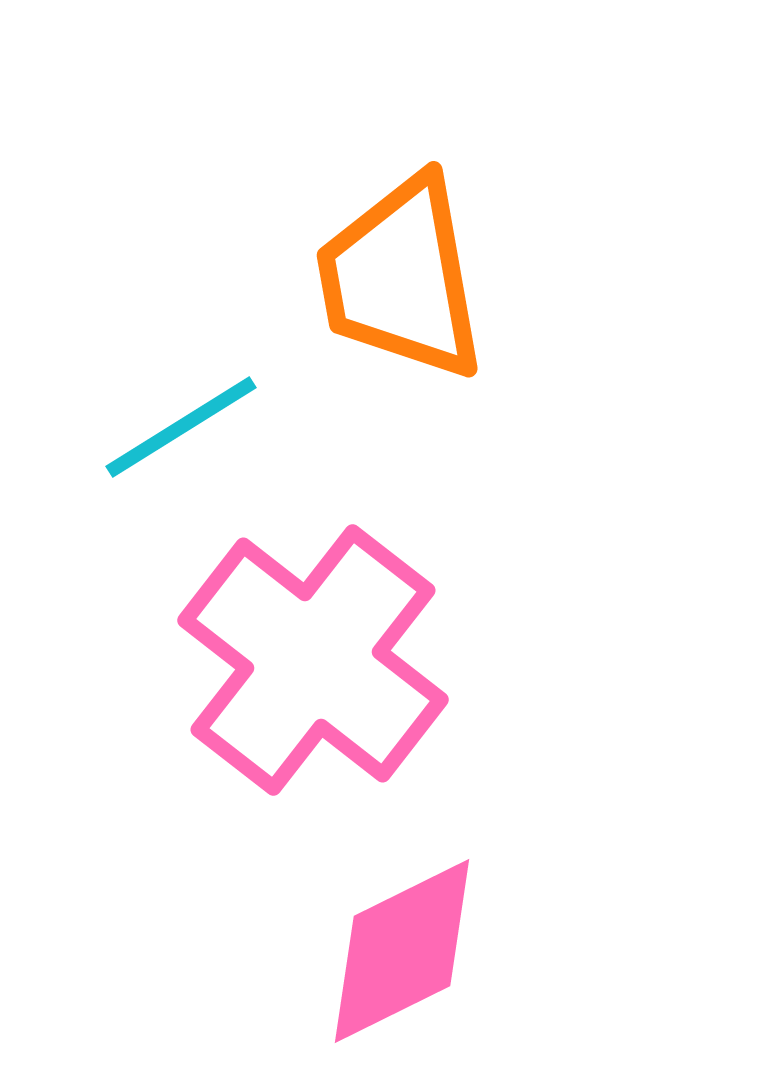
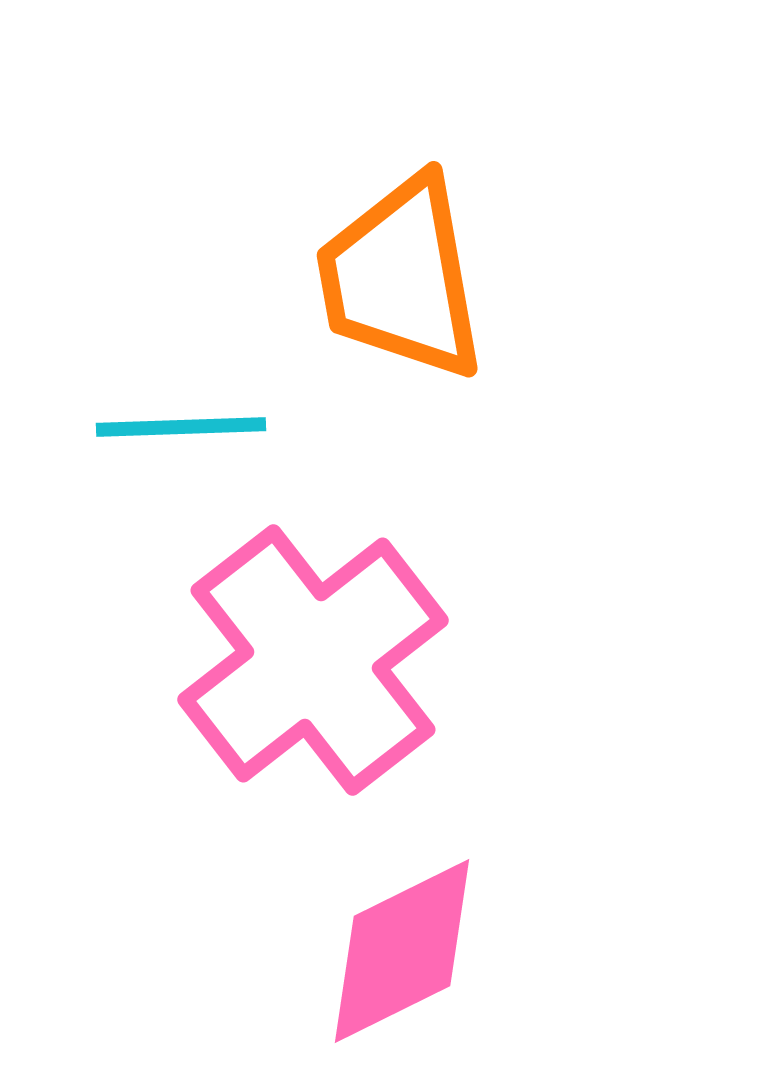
cyan line: rotated 30 degrees clockwise
pink cross: rotated 14 degrees clockwise
